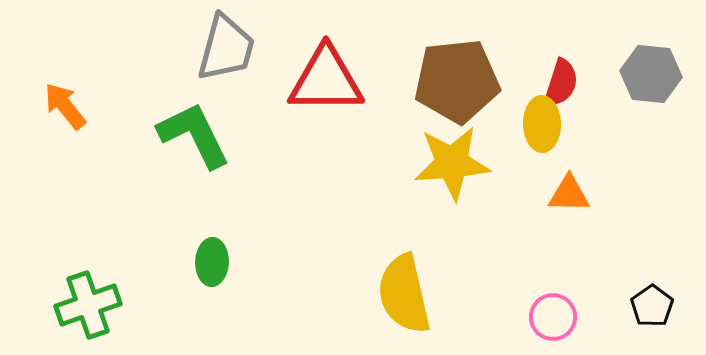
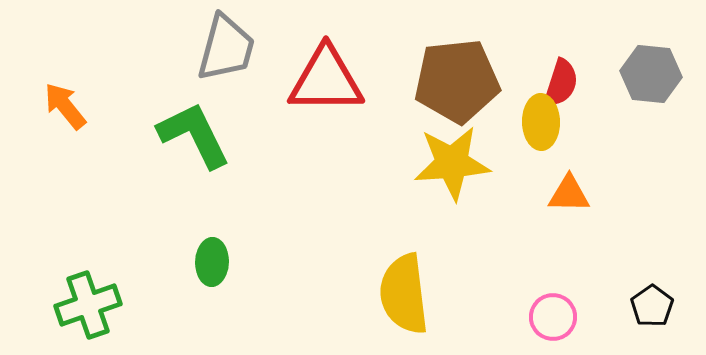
yellow ellipse: moved 1 px left, 2 px up
yellow semicircle: rotated 6 degrees clockwise
